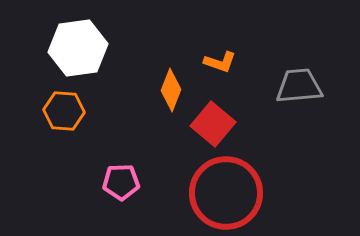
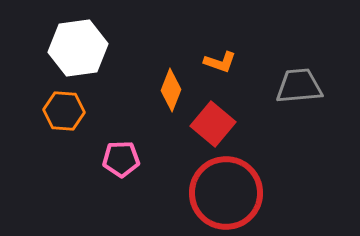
pink pentagon: moved 23 px up
